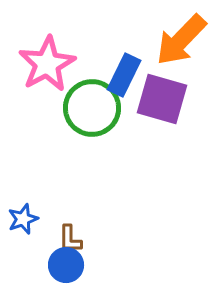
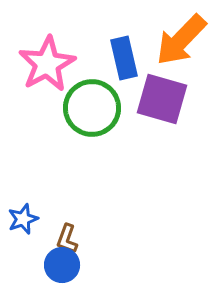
blue rectangle: moved 17 px up; rotated 39 degrees counterclockwise
brown L-shape: moved 3 px left; rotated 20 degrees clockwise
blue circle: moved 4 px left
